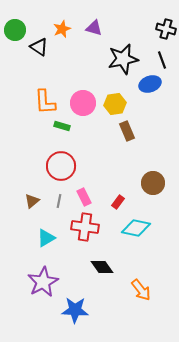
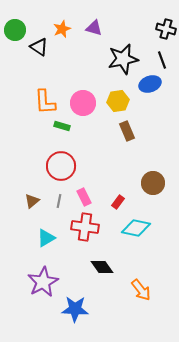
yellow hexagon: moved 3 px right, 3 px up
blue star: moved 1 px up
